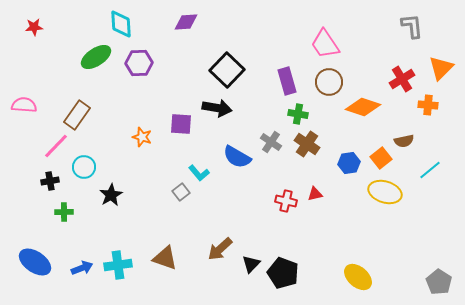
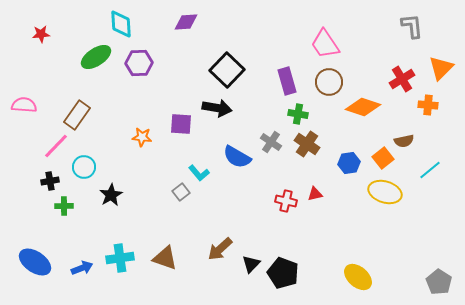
red star at (34, 27): moved 7 px right, 7 px down
orange star at (142, 137): rotated 12 degrees counterclockwise
orange square at (381, 158): moved 2 px right
green cross at (64, 212): moved 6 px up
cyan cross at (118, 265): moved 2 px right, 7 px up
